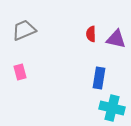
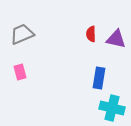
gray trapezoid: moved 2 px left, 4 px down
